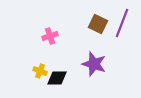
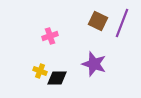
brown square: moved 3 px up
